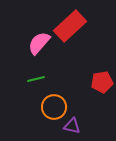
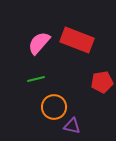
red rectangle: moved 7 px right, 14 px down; rotated 64 degrees clockwise
